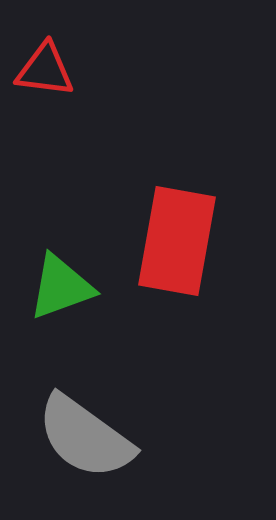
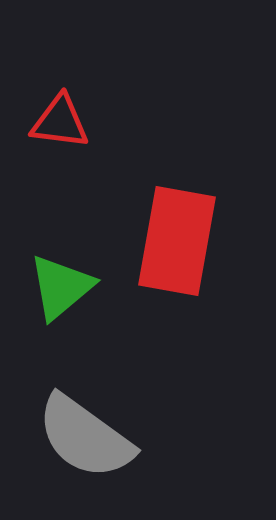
red triangle: moved 15 px right, 52 px down
green triangle: rotated 20 degrees counterclockwise
